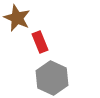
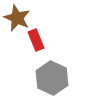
red rectangle: moved 4 px left, 2 px up
